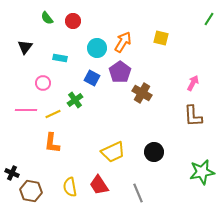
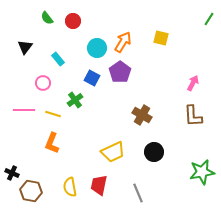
cyan rectangle: moved 2 px left, 1 px down; rotated 40 degrees clockwise
brown cross: moved 22 px down
pink line: moved 2 px left
yellow line: rotated 42 degrees clockwise
orange L-shape: rotated 15 degrees clockwise
red trapezoid: rotated 45 degrees clockwise
